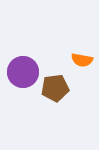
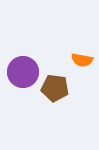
brown pentagon: rotated 16 degrees clockwise
